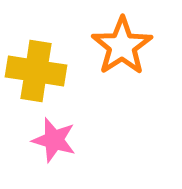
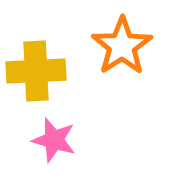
yellow cross: rotated 12 degrees counterclockwise
